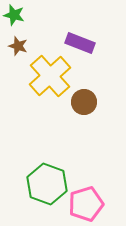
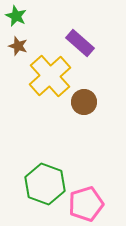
green star: moved 2 px right, 1 px down; rotated 10 degrees clockwise
purple rectangle: rotated 20 degrees clockwise
green hexagon: moved 2 px left
